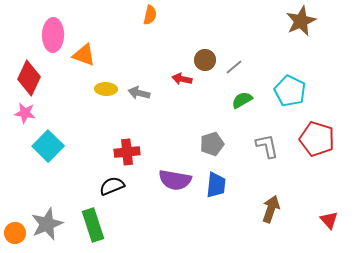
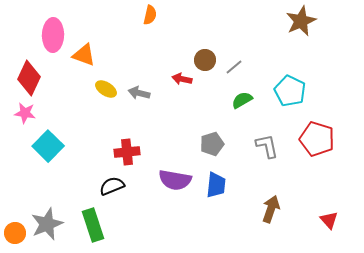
yellow ellipse: rotated 30 degrees clockwise
